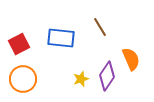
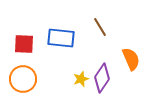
red square: moved 5 px right; rotated 30 degrees clockwise
purple diamond: moved 5 px left, 2 px down
